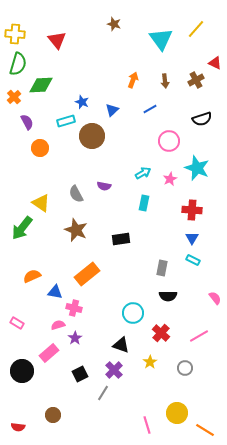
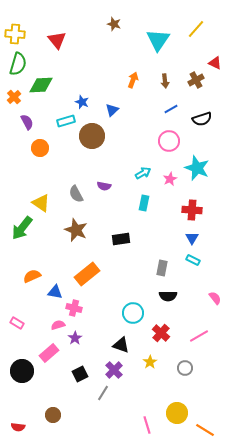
cyan triangle at (161, 39): moved 3 px left, 1 px down; rotated 10 degrees clockwise
blue line at (150, 109): moved 21 px right
